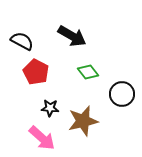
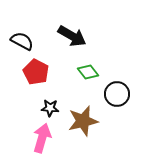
black circle: moved 5 px left
pink arrow: rotated 116 degrees counterclockwise
